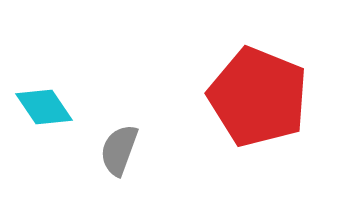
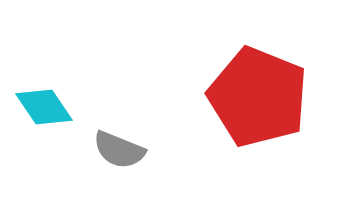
gray semicircle: rotated 88 degrees counterclockwise
